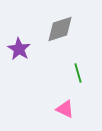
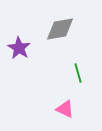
gray diamond: rotated 8 degrees clockwise
purple star: moved 1 px up
